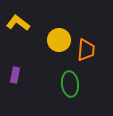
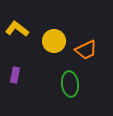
yellow L-shape: moved 1 px left, 6 px down
yellow circle: moved 5 px left, 1 px down
orange trapezoid: rotated 60 degrees clockwise
